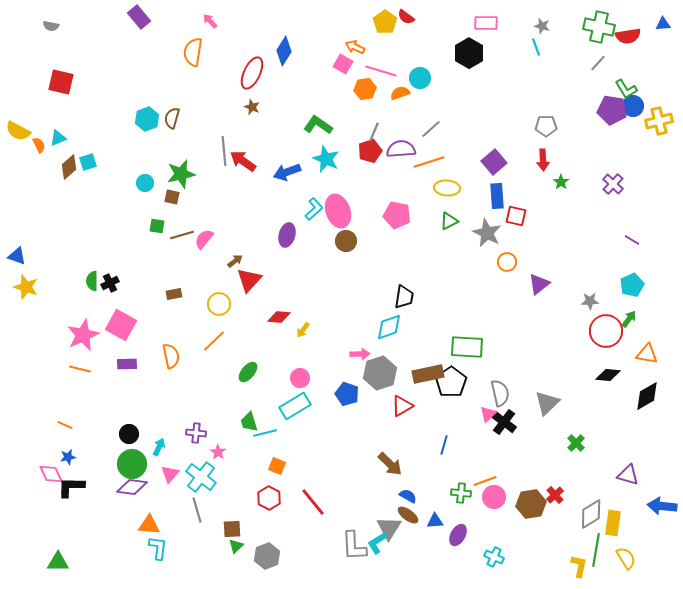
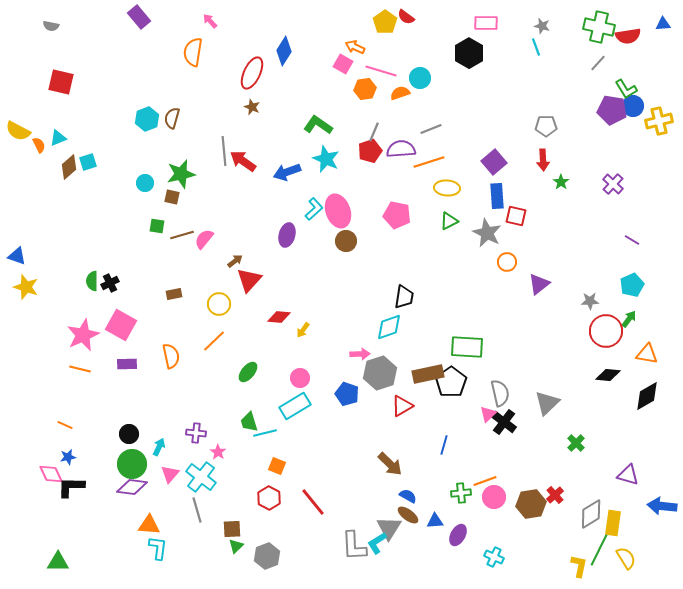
gray line at (431, 129): rotated 20 degrees clockwise
green cross at (461, 493): rotated 12 degrees counterclockwise
green line at (596, 550): moved 3 px right; rotated 16 degrees clockwise
